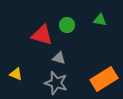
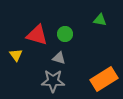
green circle: moved 2 px left, 9 px down
red triangle: moved 5 px left
yellow triangle: moved 19 px up; rotated 32 degrees clockwise
gray star: moved 3 px left, 2 px up; rotated 15 degrees counterclockwise
